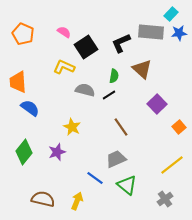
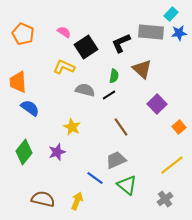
gray trapezoid: moved 1 px down
